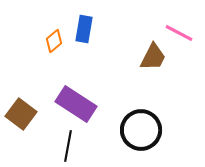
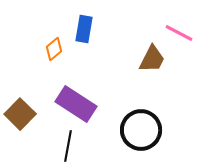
orange diamond: moved 8 px down
brown trapezoid: moved 1 px left, 2 px down
brown square: moved 1 px left; rotated 8 degrees clockwise
